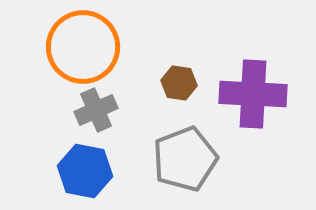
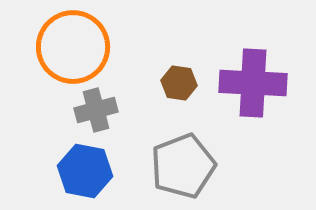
orange circle: moved 10 px left
purple cross: moved 11 px up
gray cross: rotated 9 degrees clockwise
gray pentagon: moved 2 px left, 7 px down
